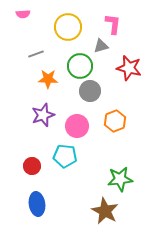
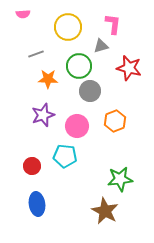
green circle: moved 1 px left
